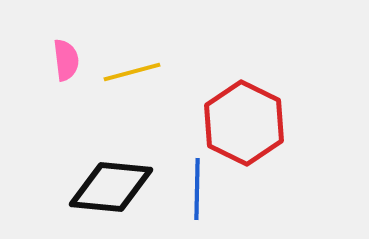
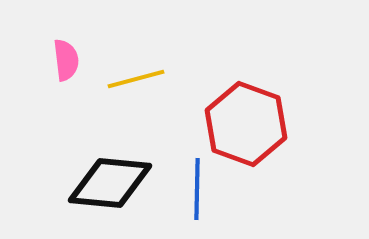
yellow line: moved 4 px right, 7 px down
red hexagon: moved 2 px right, 1 px down; rotated 6 degrees counterclockwise
black diamond: moved 1 px left, 4 px up
